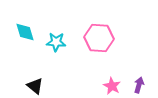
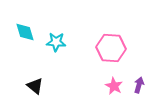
pink hexagon: moved 12 px right, 10 px down
pink star: moved 2 px right
